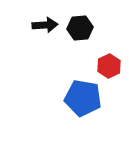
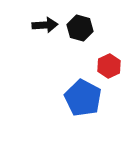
black hexagon: rotated 20 degrees clockwise
blue pentagon: rotated 18 degrees clockwise
